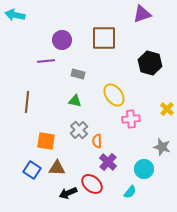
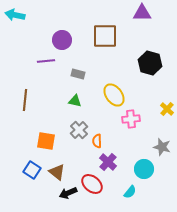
purple triangle: moved 1 px up; rotated 18 degrees clockwise
brown square: moved 1 px right, 2 px up
brown line: moved 2 px left, 2 px up
brown triangle: moved 4 px down; rotated 36 degrees clockwise
